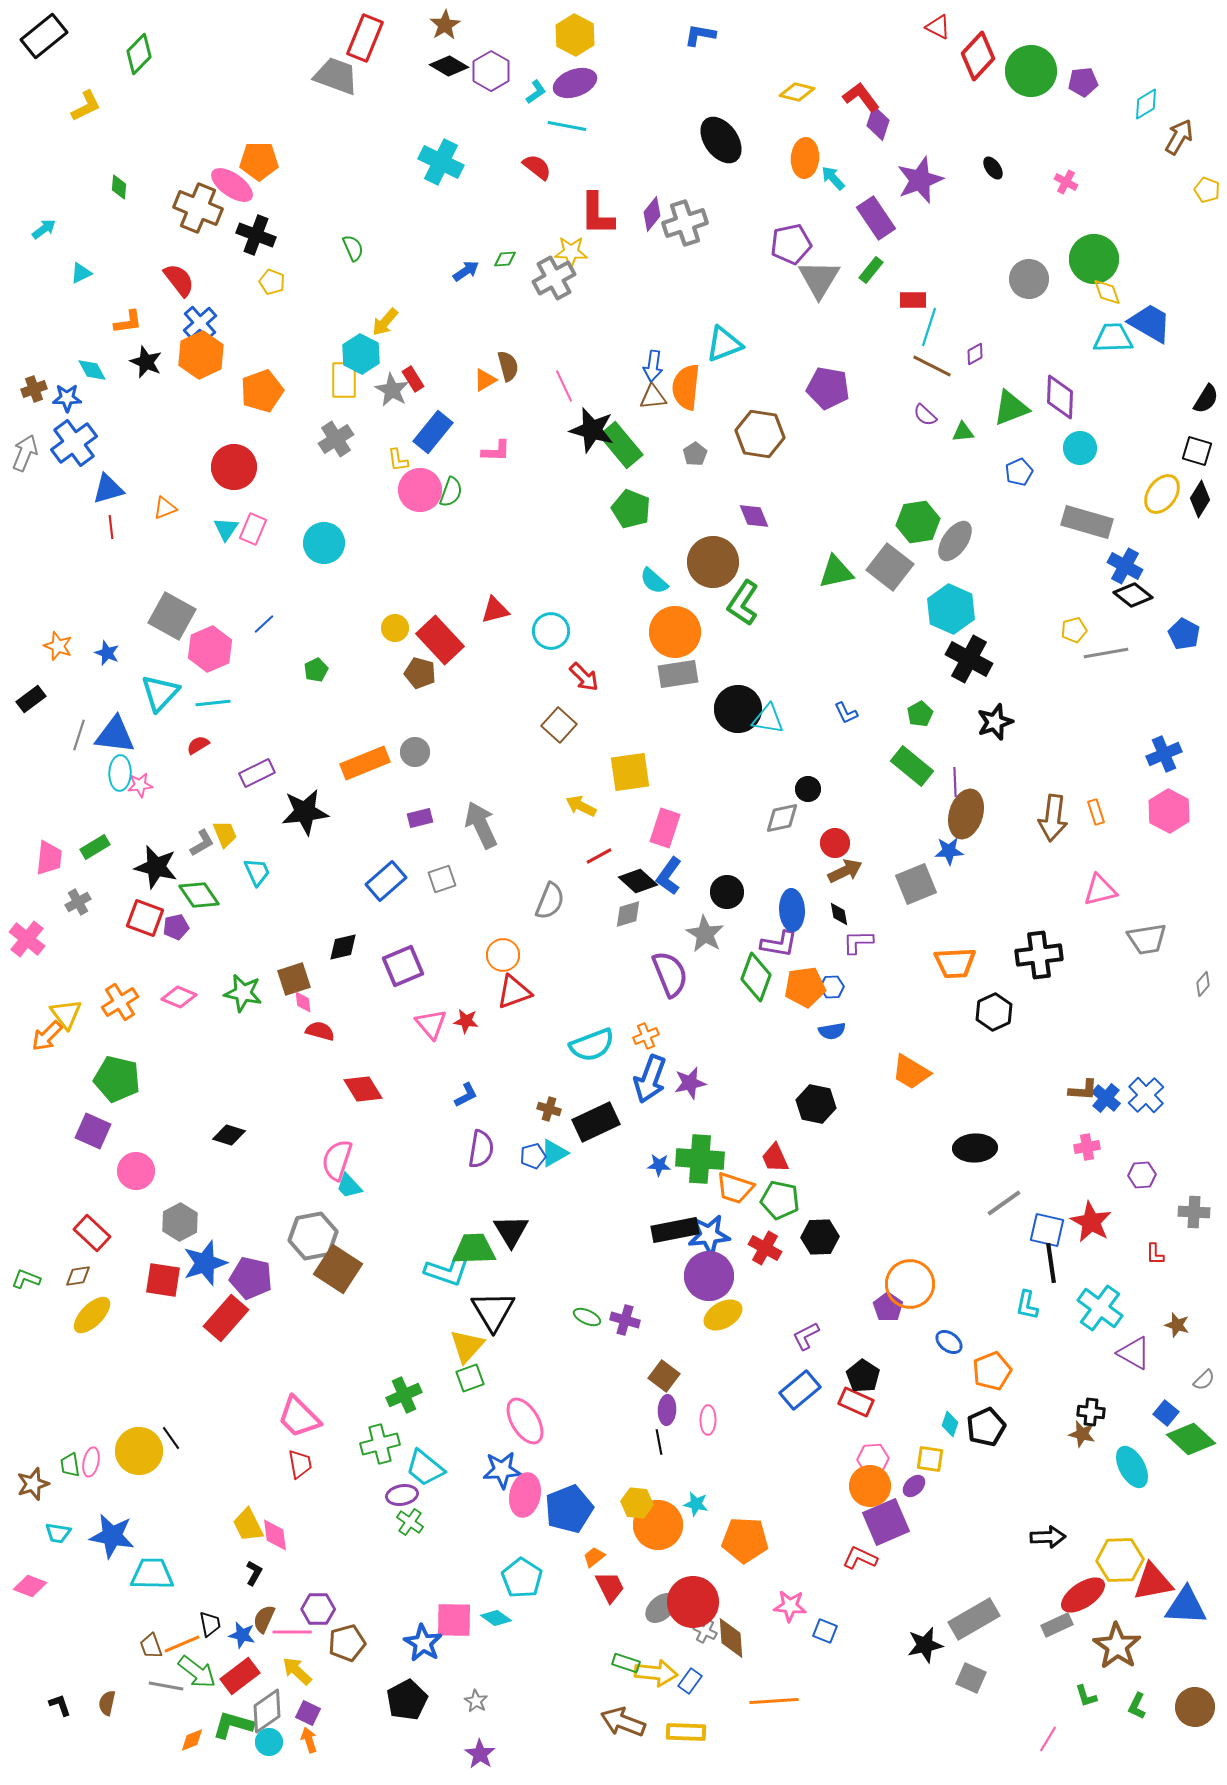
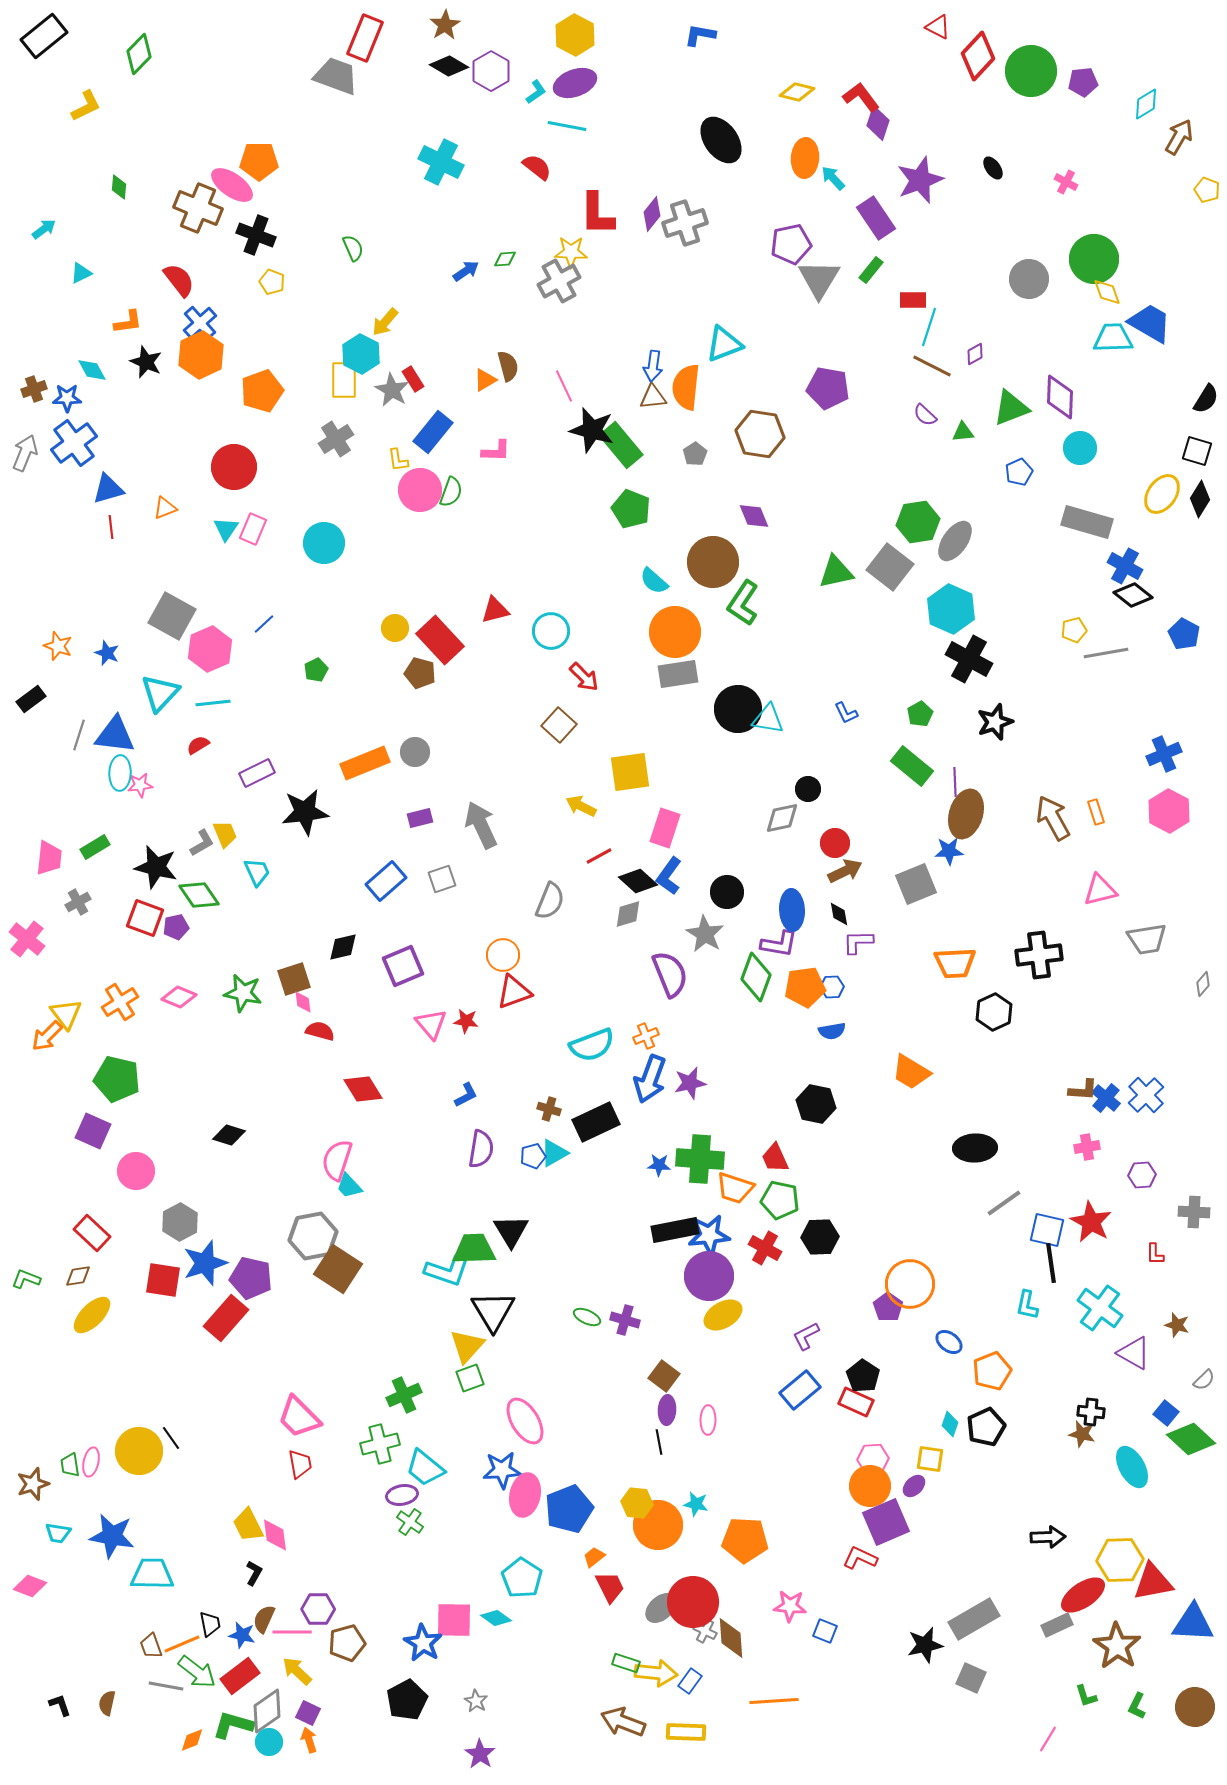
gray cross at (554, 278): moved 5 px right, 3 px down
brown arrow at (1053, 818): rotated 144 degrees clockwise
blue triangle at (1186, 1606): moved 7 px right, 17 px down
